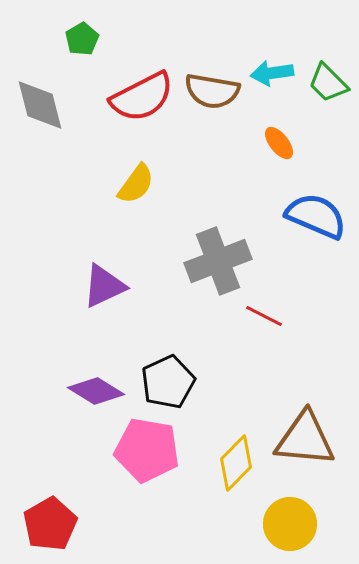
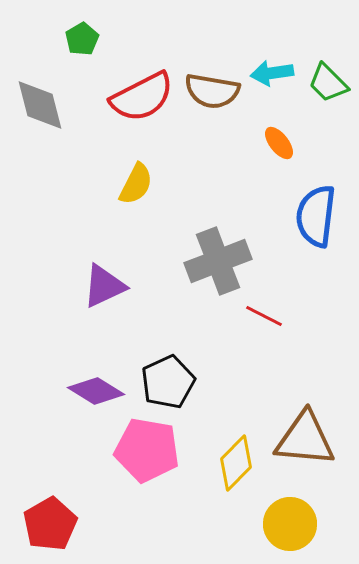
yellow semicircle: rotated 9 degrees counterclockwise
blue semicircle: rotated 106 degrees counterclockwise
